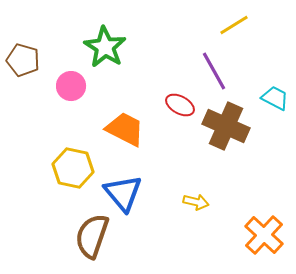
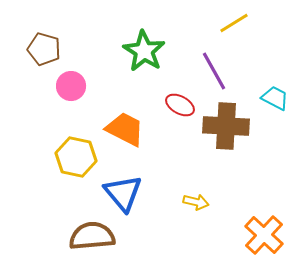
yellow line: moved 2 px up
green star: moved 39 px right, 4 px down
brown pentagon: moved 21 px right, 11 px up
brown cross: rotated 21 degrees counterclockwise
yellow hexagon: moved 3 px right, 11 px up
brown semicircle: rotated 66 degrees clockwise
